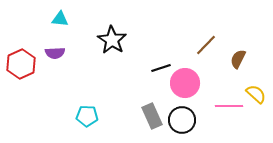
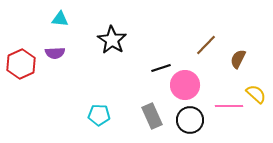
pink circle: moved 2 px down
cyan pentagon: moved 12 px right, 1 px up
black circle: moved 8 px right
